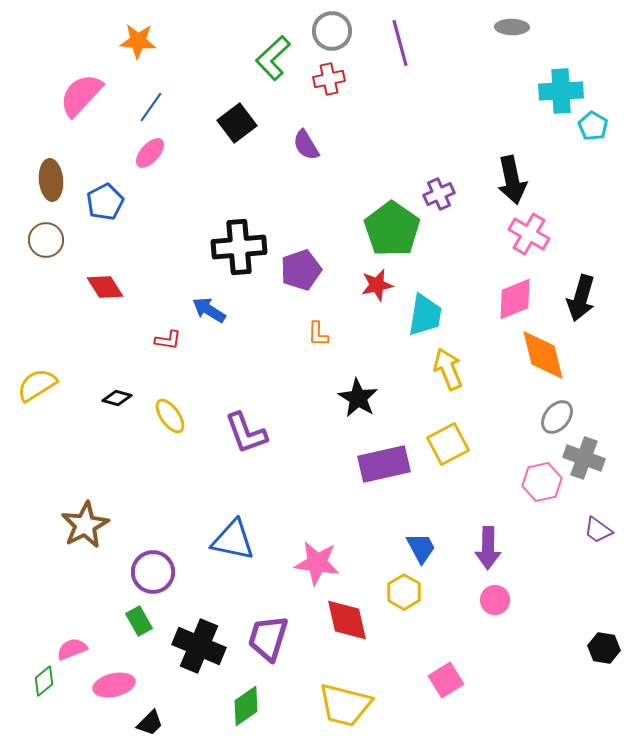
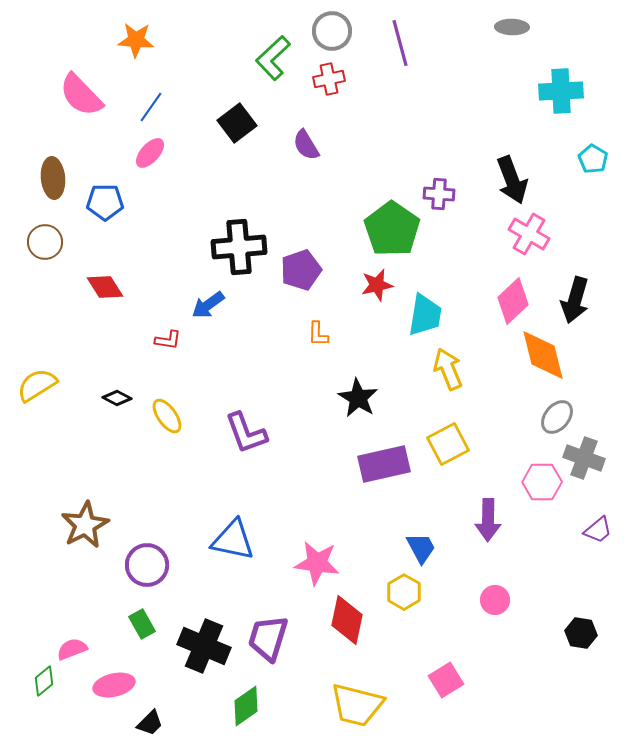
orange star at (138, 41): moved 2 px left, 1 px up
pink semicircle at (81, 95): rotated 87 degrees counterclockwise
cyan pentagon at (593, 126): moved 33 px down
brown ellipse at (51, 180): moved 2 px right, 2 px up
black arrow at (512, 180): rotated 9 degrees counterclockwise
purple cross at (439, 194): rotated 28 degrees clockwise
blue pentagon at (105, 202): rotated 27 degrees clockwise
brown circle at (46, 240): moved 1 px left, 2 px down
black arrow at (581, 298): moved 6 px left, 2 px down
pink diamond at (515, 299): moved 2 px left, 2 px down; rotated 21 degrees counterclockwise
blue arrow at (209, 310): moved 1 px left, 5 px up; rotated 68 degrees counterclockwise
black diamond at (117, 398): rotated 12 degrees clockwise
yellow ellipse at (170, 416): moved 3 px left
pink hexagon at (542, 482): rotated 12 degrees clockwise
purple trapezoid at (598, 530): rotated 76 degrees counterclockwise
purple arrow at (488, 548): moved 28 px up
purple circle at (153, 572): moved 6 px left, 7 px up
red diamond at (347, 620): rotated 24 degrees clockwise
green rectangle at (139, 621): moved 3 px right, 3 px down
black cross at (199, 646): moved 5 px right
black hexagon at (604, 648): moved 23 px left, 15 px up
yellow trapezoid at (345, 705): moved 12 px right
